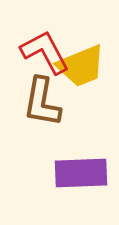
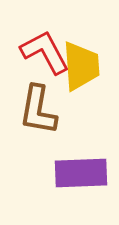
yellow trapezoid: rotated 72 degrees counterclockwise
brown L-shape: moved 4 px left, 8 px down
